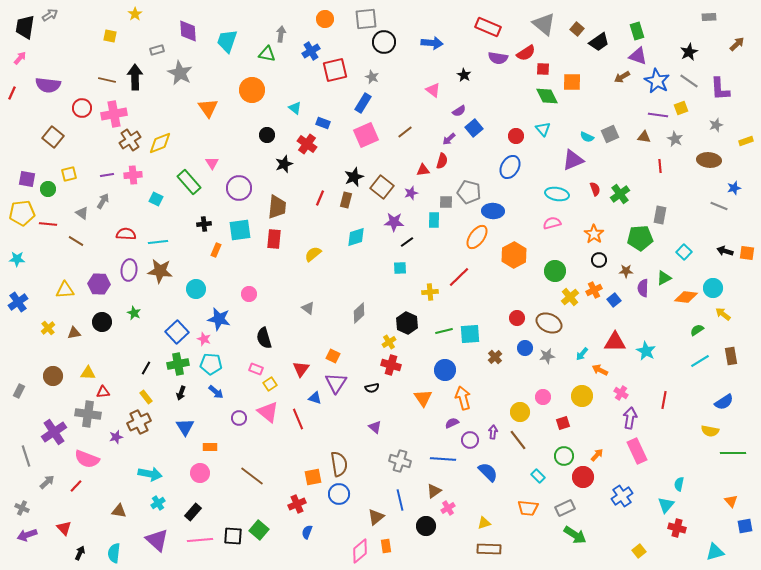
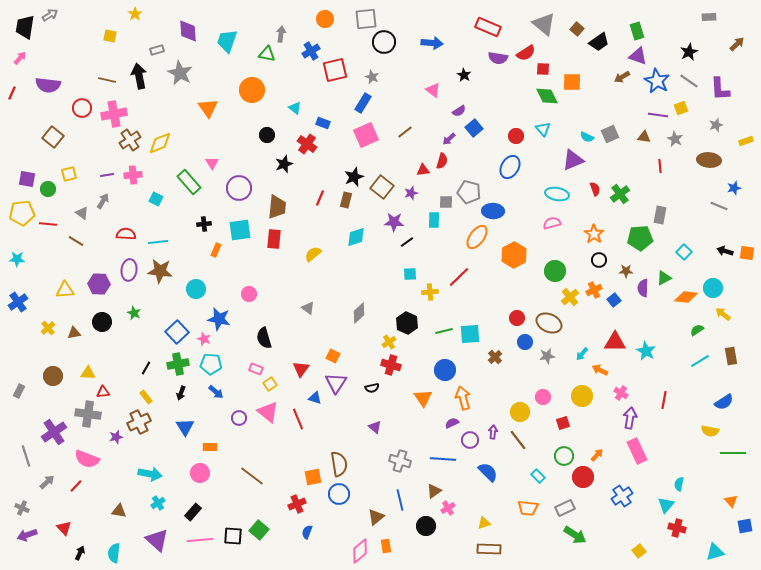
black arrow at (135, 77): moved 4 px right, 1 px up; rotated 10 degrees counterclockwise
cyan square at (400, 268): moved 10 px right, 6 px down
blue circle at (525, 348): moved 6 px up
